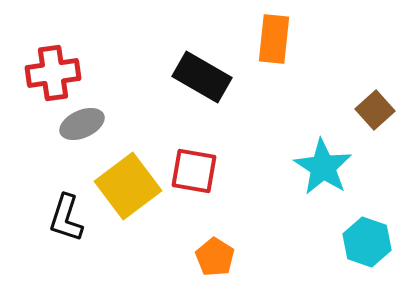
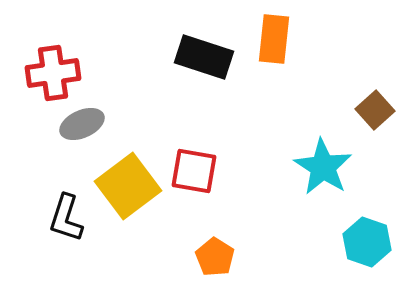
black rectangle: moved 2 px right, 20 px up; rotated 12 degrees counterclockwise
